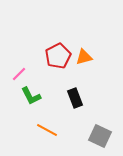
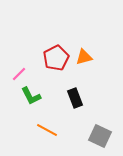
red pentagon: moved 2 px left, 2 px down
